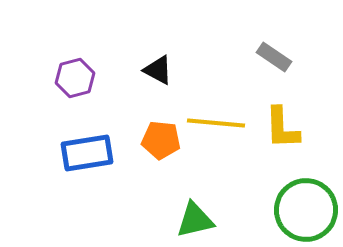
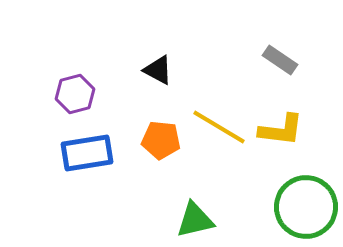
gray rectangle: moved 6 px right, 3 px down
purple hexagon: moved 16 px down
yellow line: moved 3 px right, 4 px down; rotated 26 degrees clockwise
yellow L-shape: moved 1 px left, 2 px down; rotated 81 degrees counterclockwise
green circle: moved 3 px up
